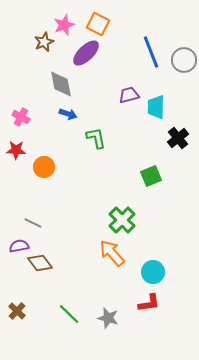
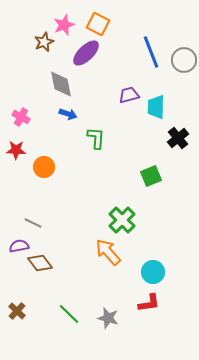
green L-shape: rotated 15 degrees clockwise
orange arrow: moved 4 px left, 1 px up
